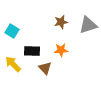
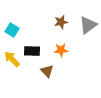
gray triangle: rotated 18 degrees counterclockwise
cyan square: moved 1 px up
yellow arrow: moved 1 px left, 5 px up
brown triangle: moved 2 px right, 3 px down
